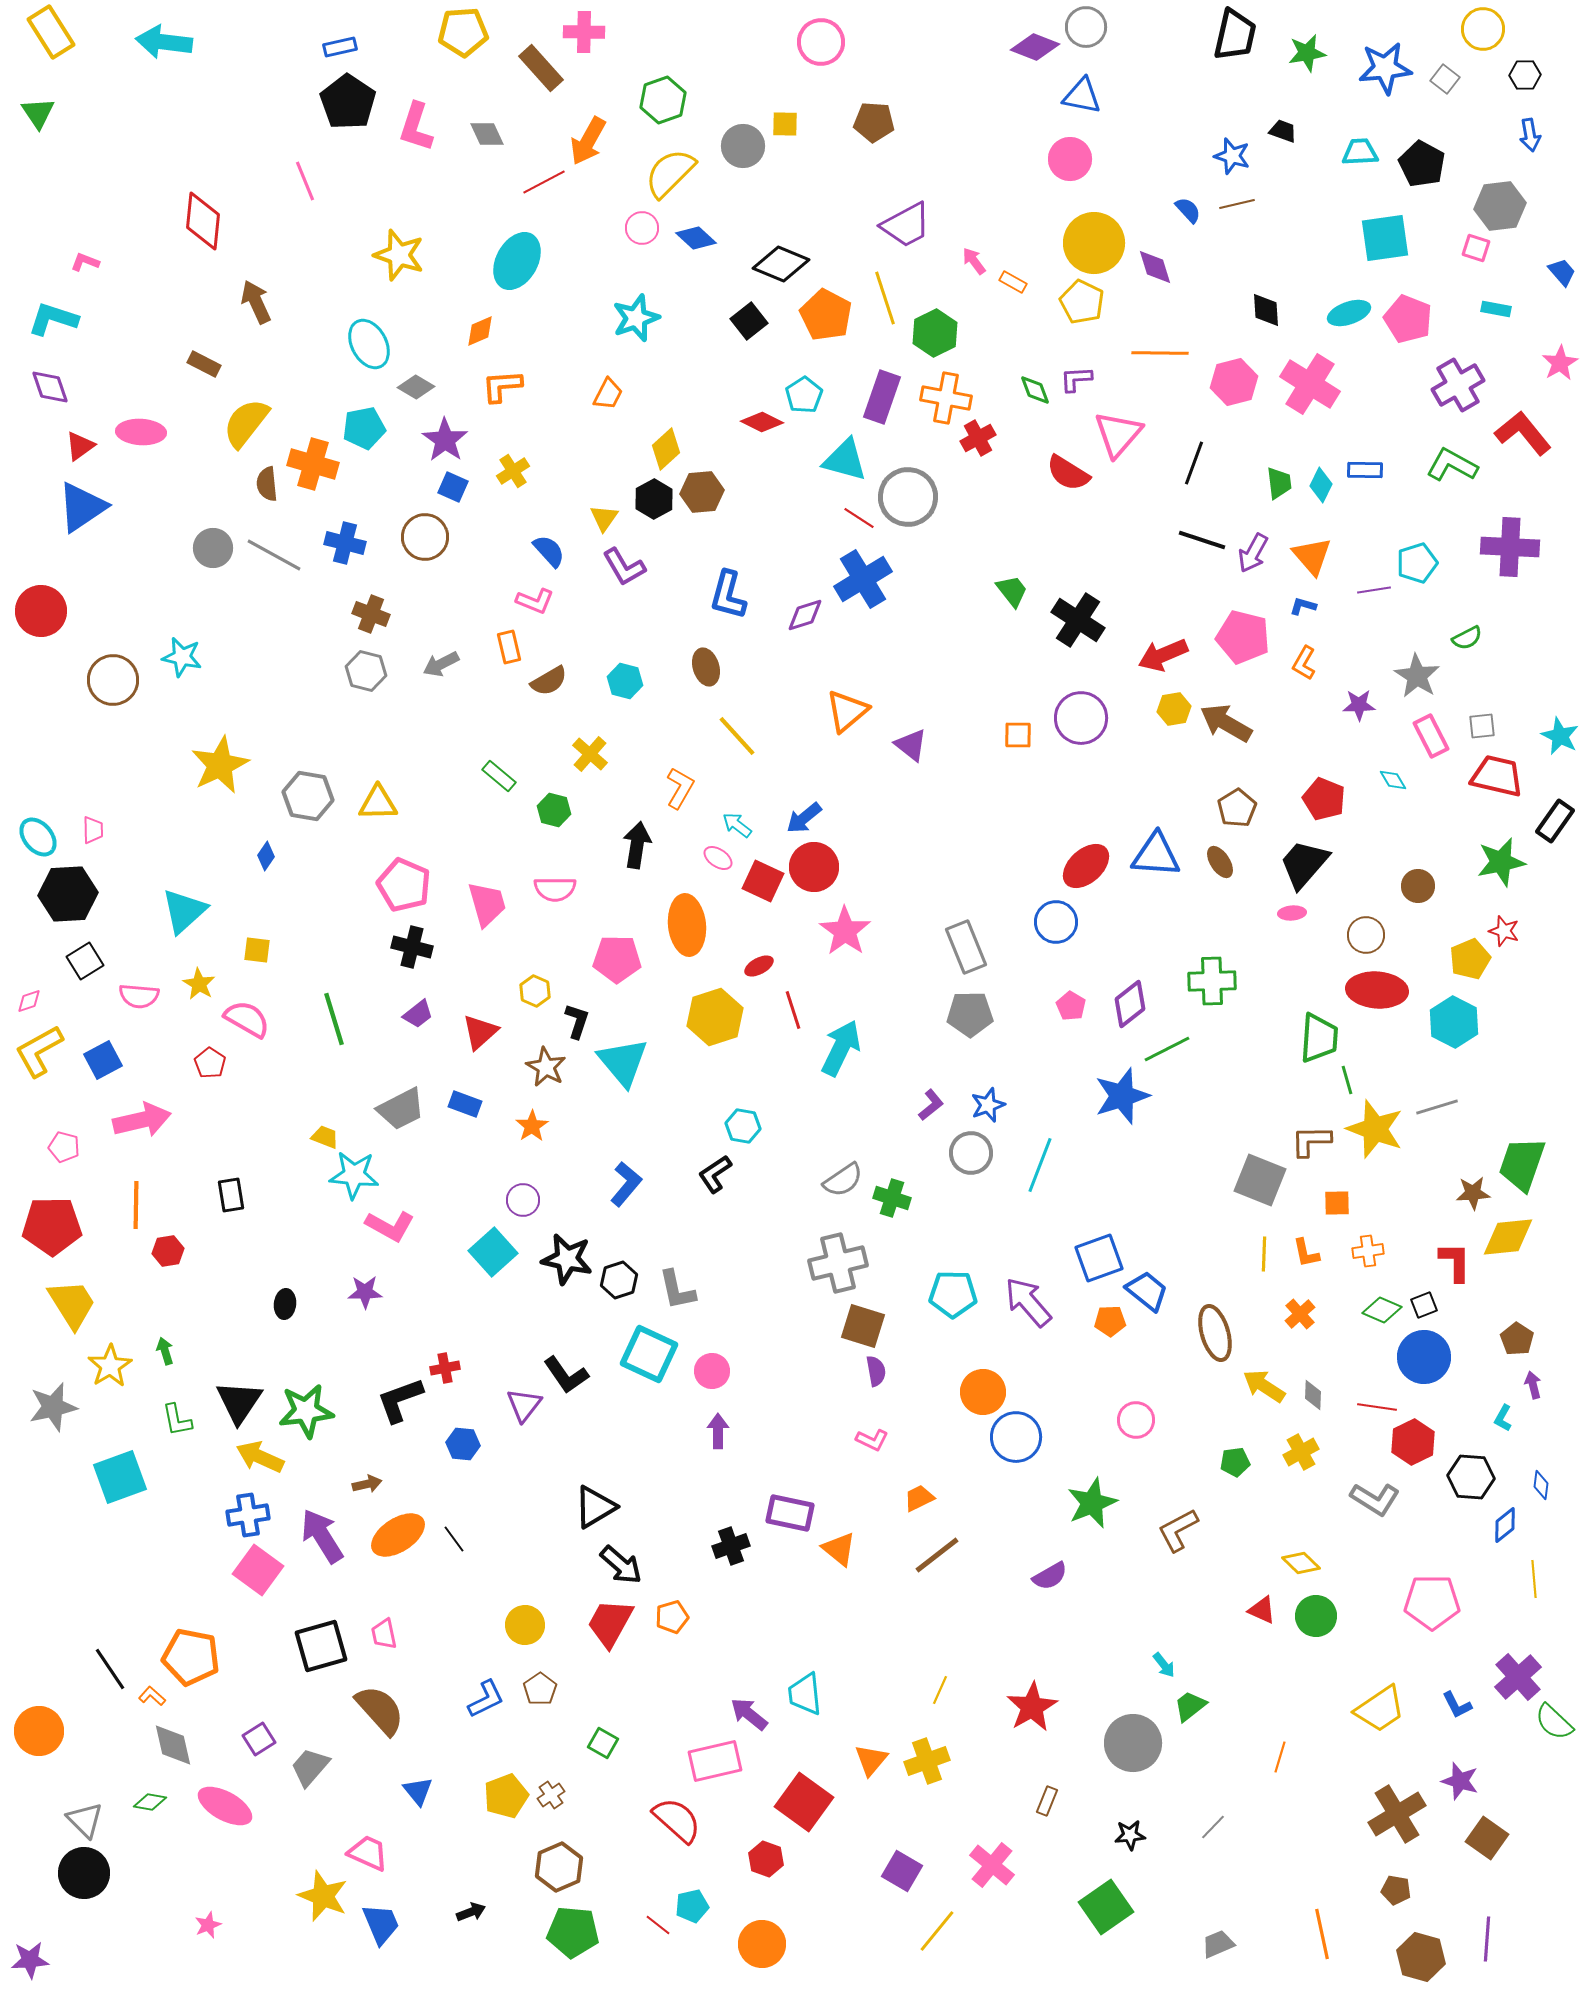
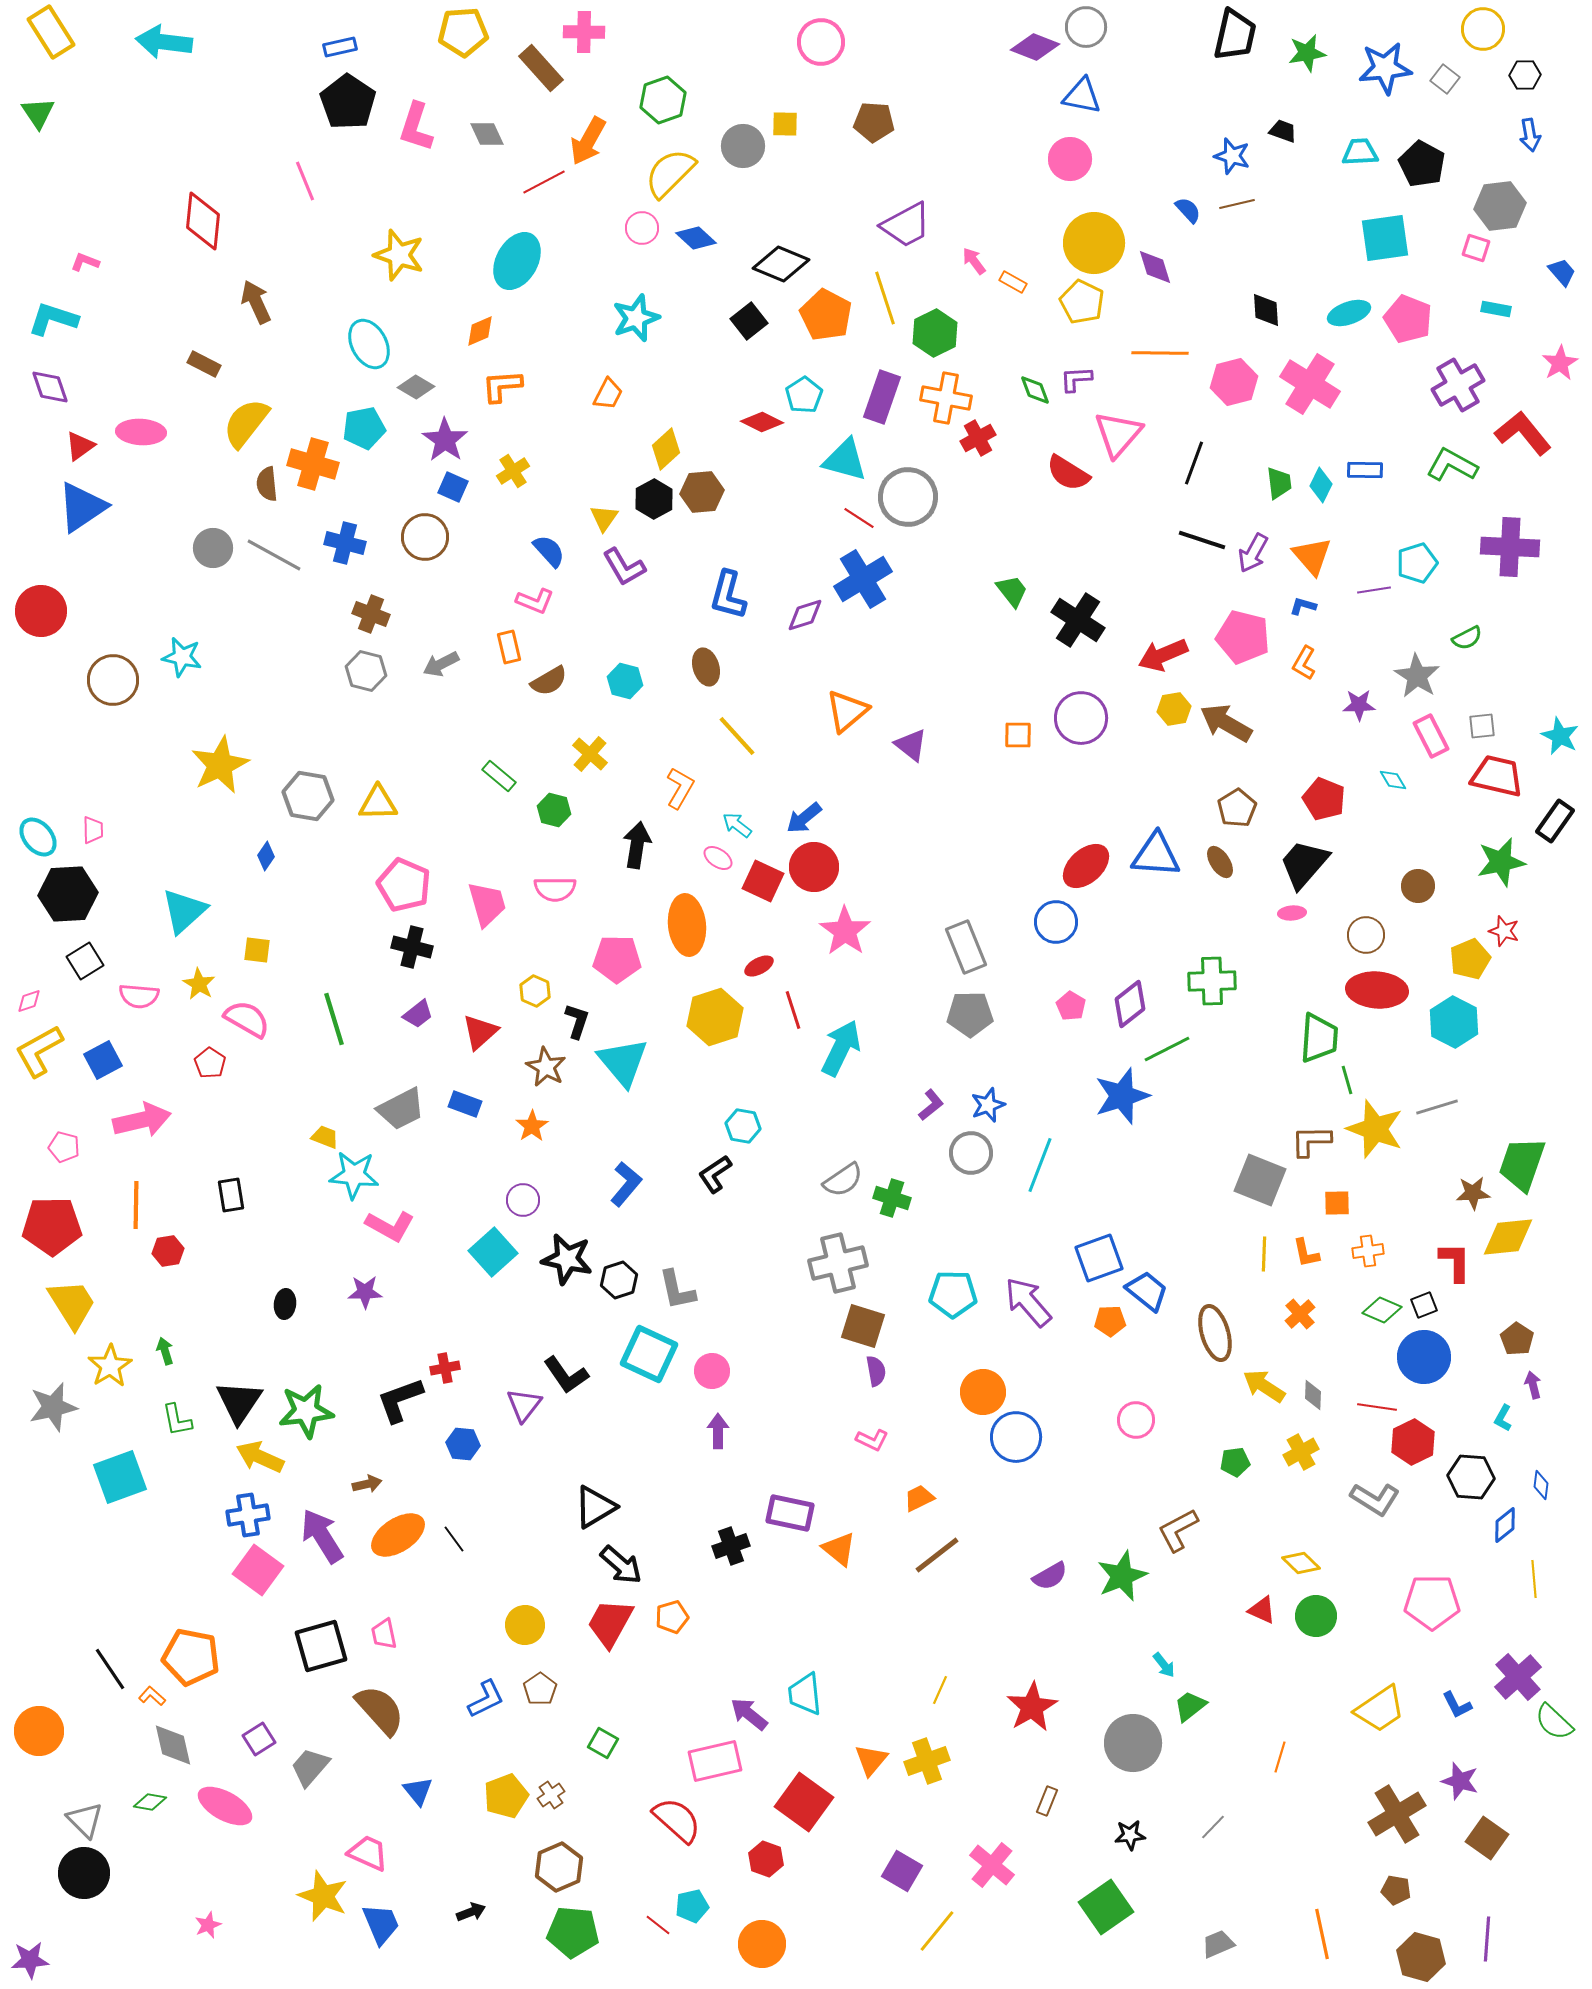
green star at (1092, 1503): moved 30 px right, 73 px down
